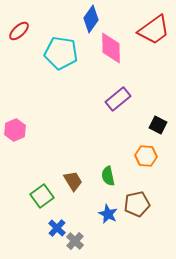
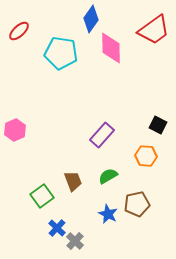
purple rectangle: moved 16 px left, 36 px down; rotated 10 degrees counterclockwise
green semicircle: rotated 72 degrees clockwise
brown trapezoid: rotated 10 degrees clockwise
